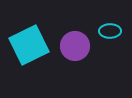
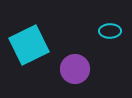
purple circle: moved 23 px down
